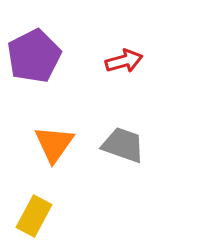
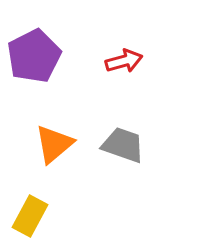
orange triangle: rotated 15 degrees clockwise
yellow rectangle: moved 4 px left
